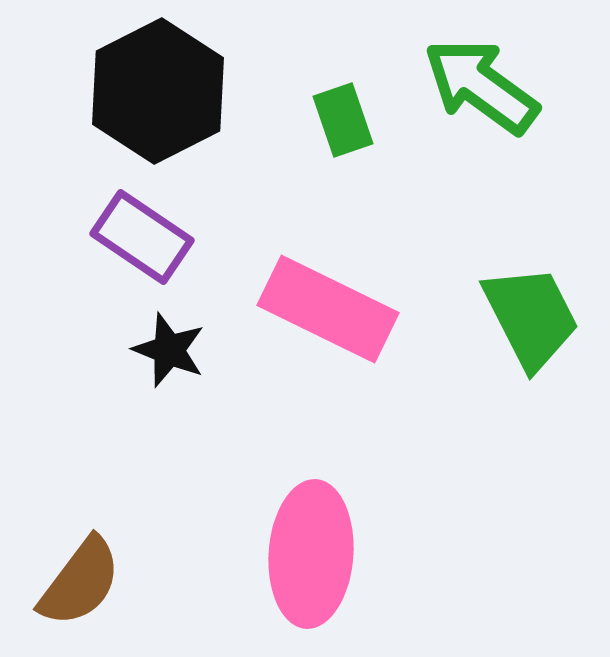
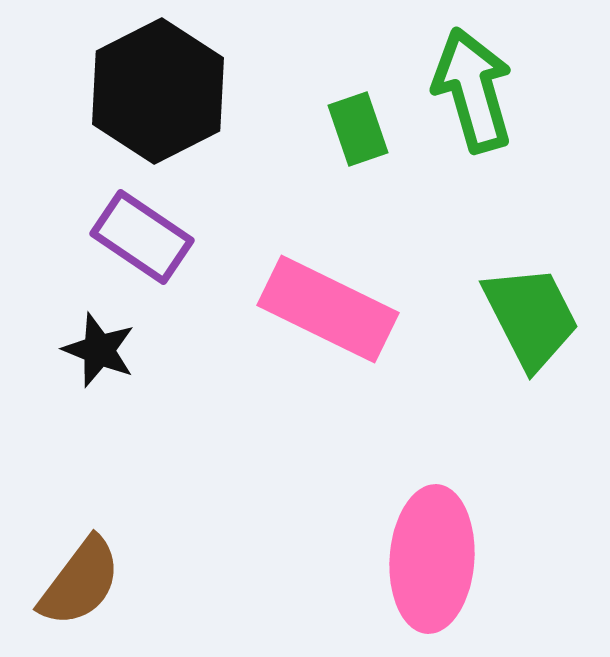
green arrow: moved 8 px left, 4 px down; rotated 38 degrees clockwise
green rectangle: moved 15 px right, 9 px down
black star: moved 70 px left
pink ellipse: moved 121 px right, 5 px down
